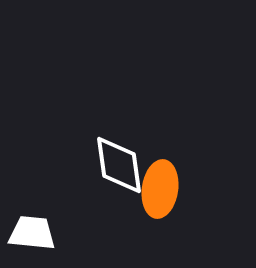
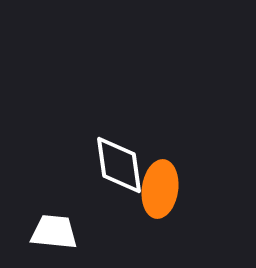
white trapezoid: moved 22 px right, 1 px up
